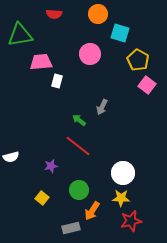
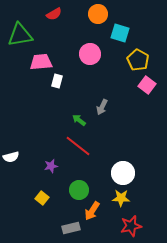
red semicircle: rotated 35 degrees counterclockwise
red star: moved 5 px down
